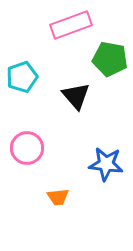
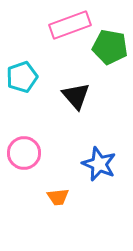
pink rectangle: moved 1 px left
green pentagon: moved 12 px up
pink circle: moved 3 px left, 5 px down
blue star: moved 7 px left; rotated 16 degrees clockwise
